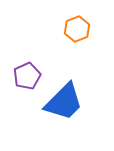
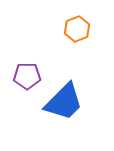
purple pentagon: rotated 24 degrees clockwise
